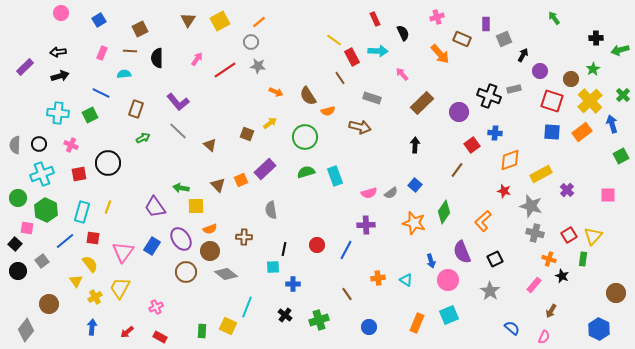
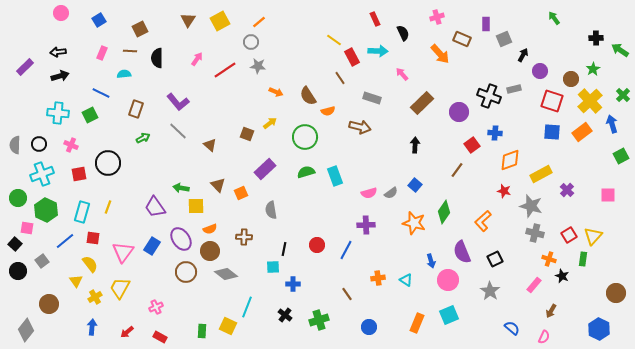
green arrow at (620, 50): rotated 48 degrees clockwise
orange square at (241, 180): moved 13 px down
